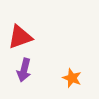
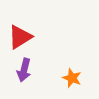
red triangle: rotated 12 degrees counterclockwise
